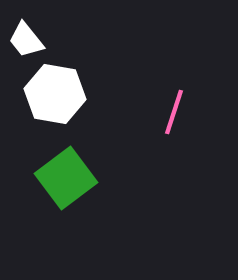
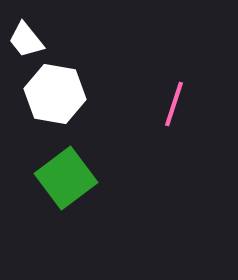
pink line: moved 8 px up
